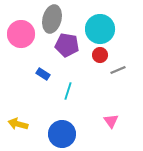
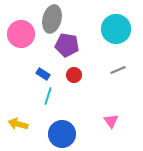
cyan circle: moved 16 px right
red circle: moved 26 px left, 20 px down
cyan line: moved 20 px left, 5 px down
